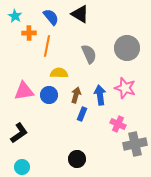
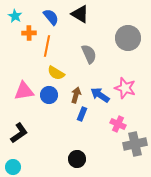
gray circle: moved 1 px right, 10 px up
yellow semicircle: moved 3 px left; rotated 150 degrees counterclockwise
blue arrow: rotated 48 degrees counterclockwise
cyan circle: moved 9 px left
